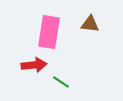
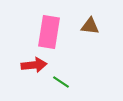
brown triangle: moved 2 px down
